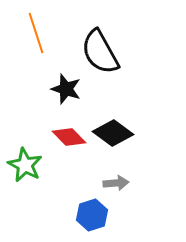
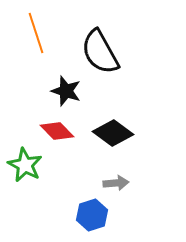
black star: moved 2 px down
red diamond: moved 12 px left, 6 px up
